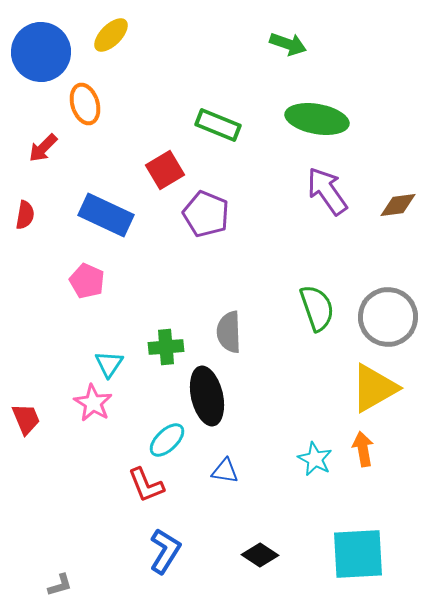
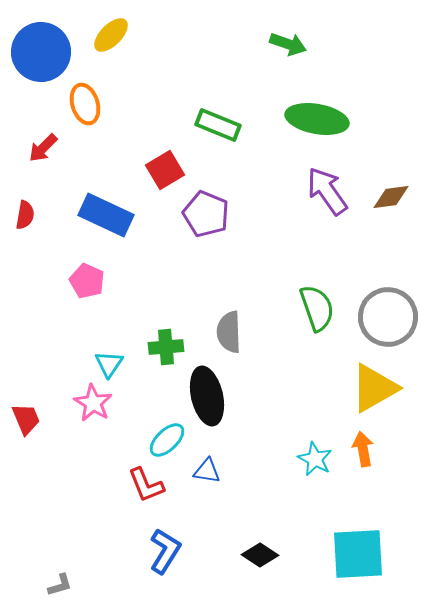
brown diamond: moved 7 px left, 8 px up
blue triangle: moved 18 px left
